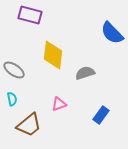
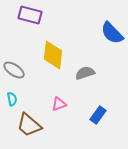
blue rectangle: moved 3 px left
brown trapezoid: rotated 80 degrees clockwise
